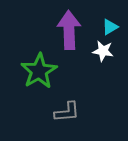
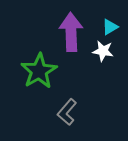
purple arrow: moved 2 px right, 2 px down
gray L-shape: rotated 136 degrees clockwise
